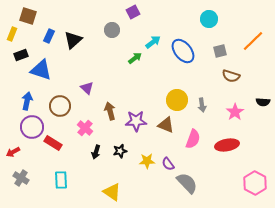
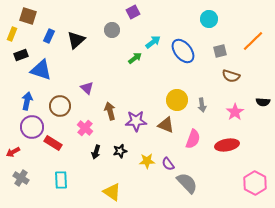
black triangle: moved 3 px right
